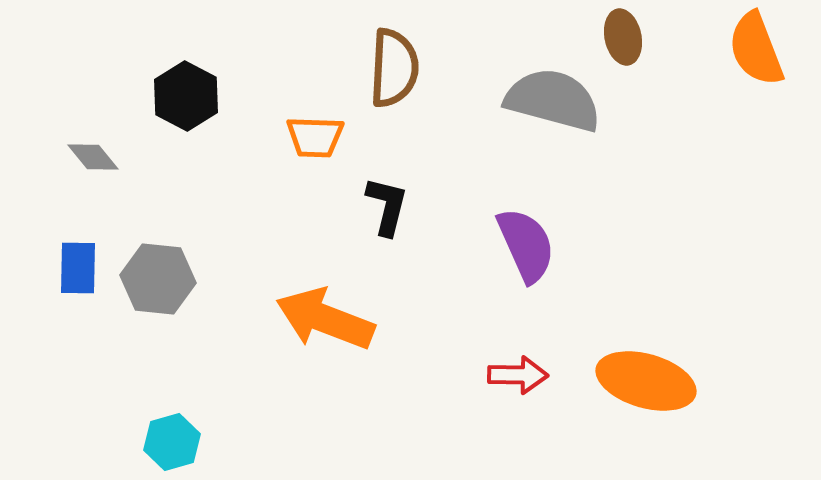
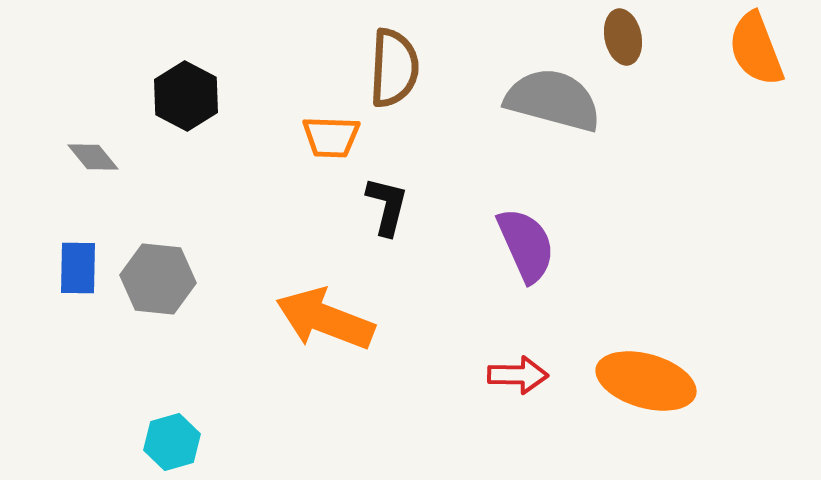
orange trapezoid: moved 16 px right
